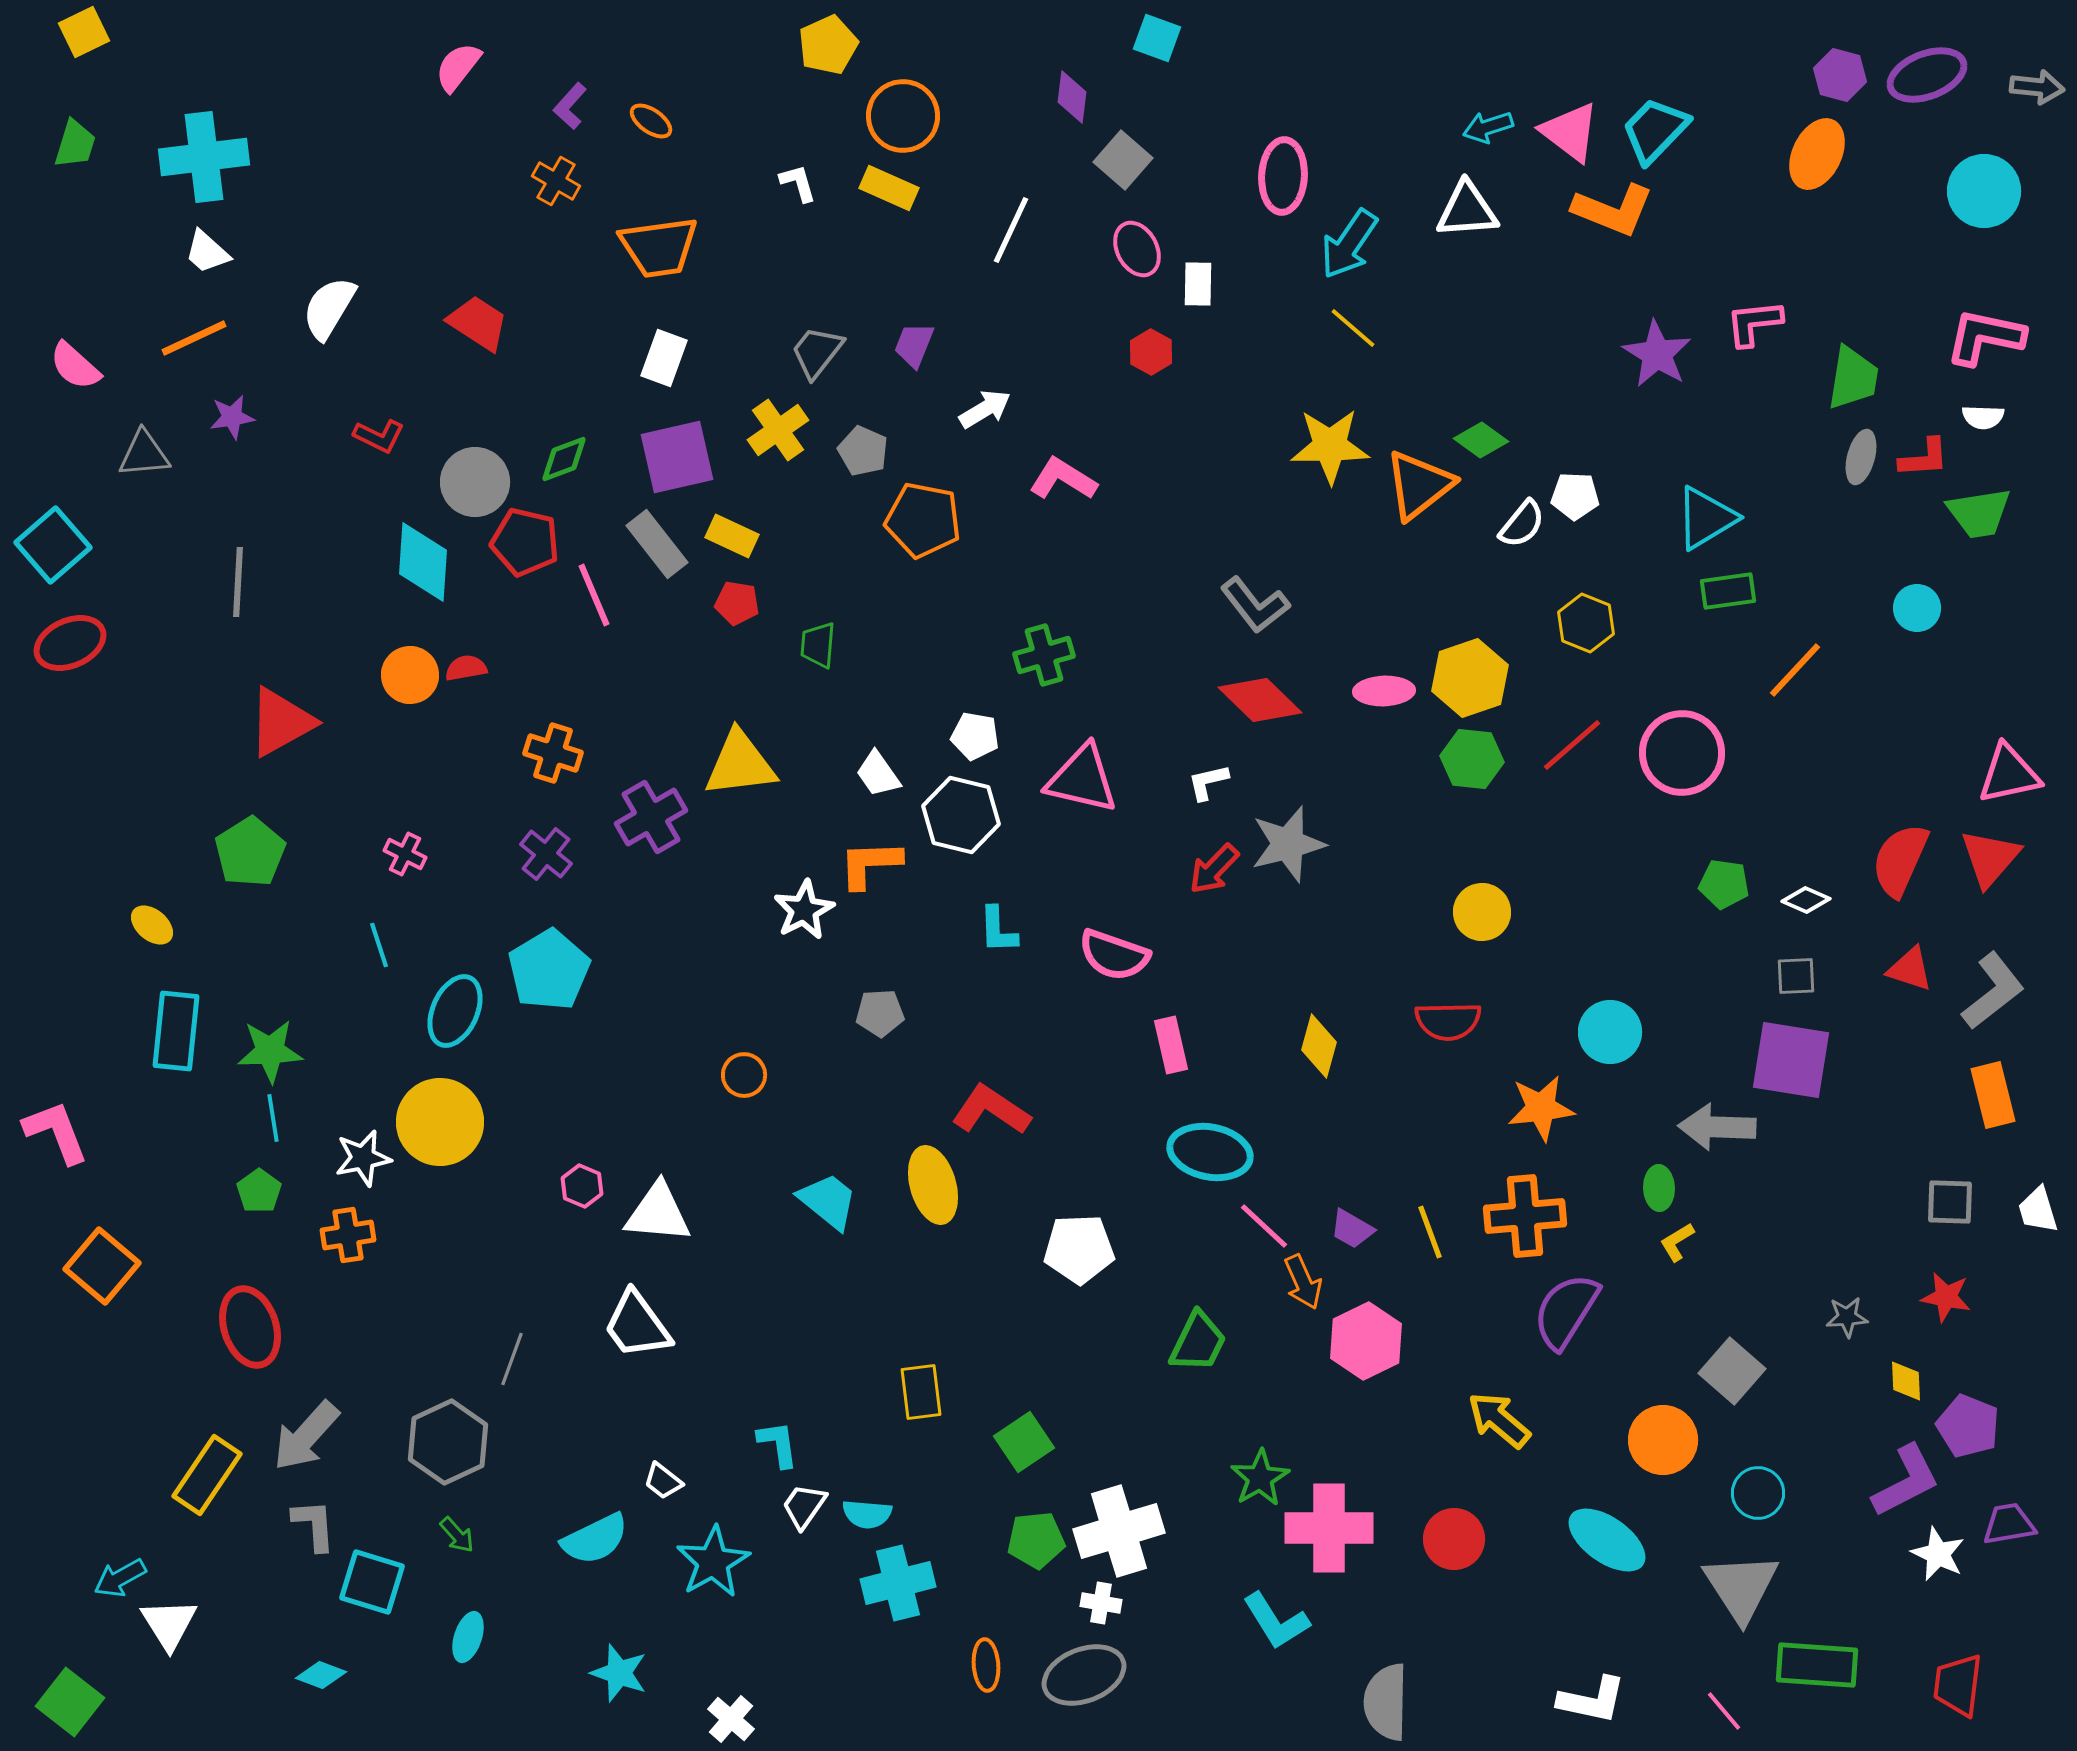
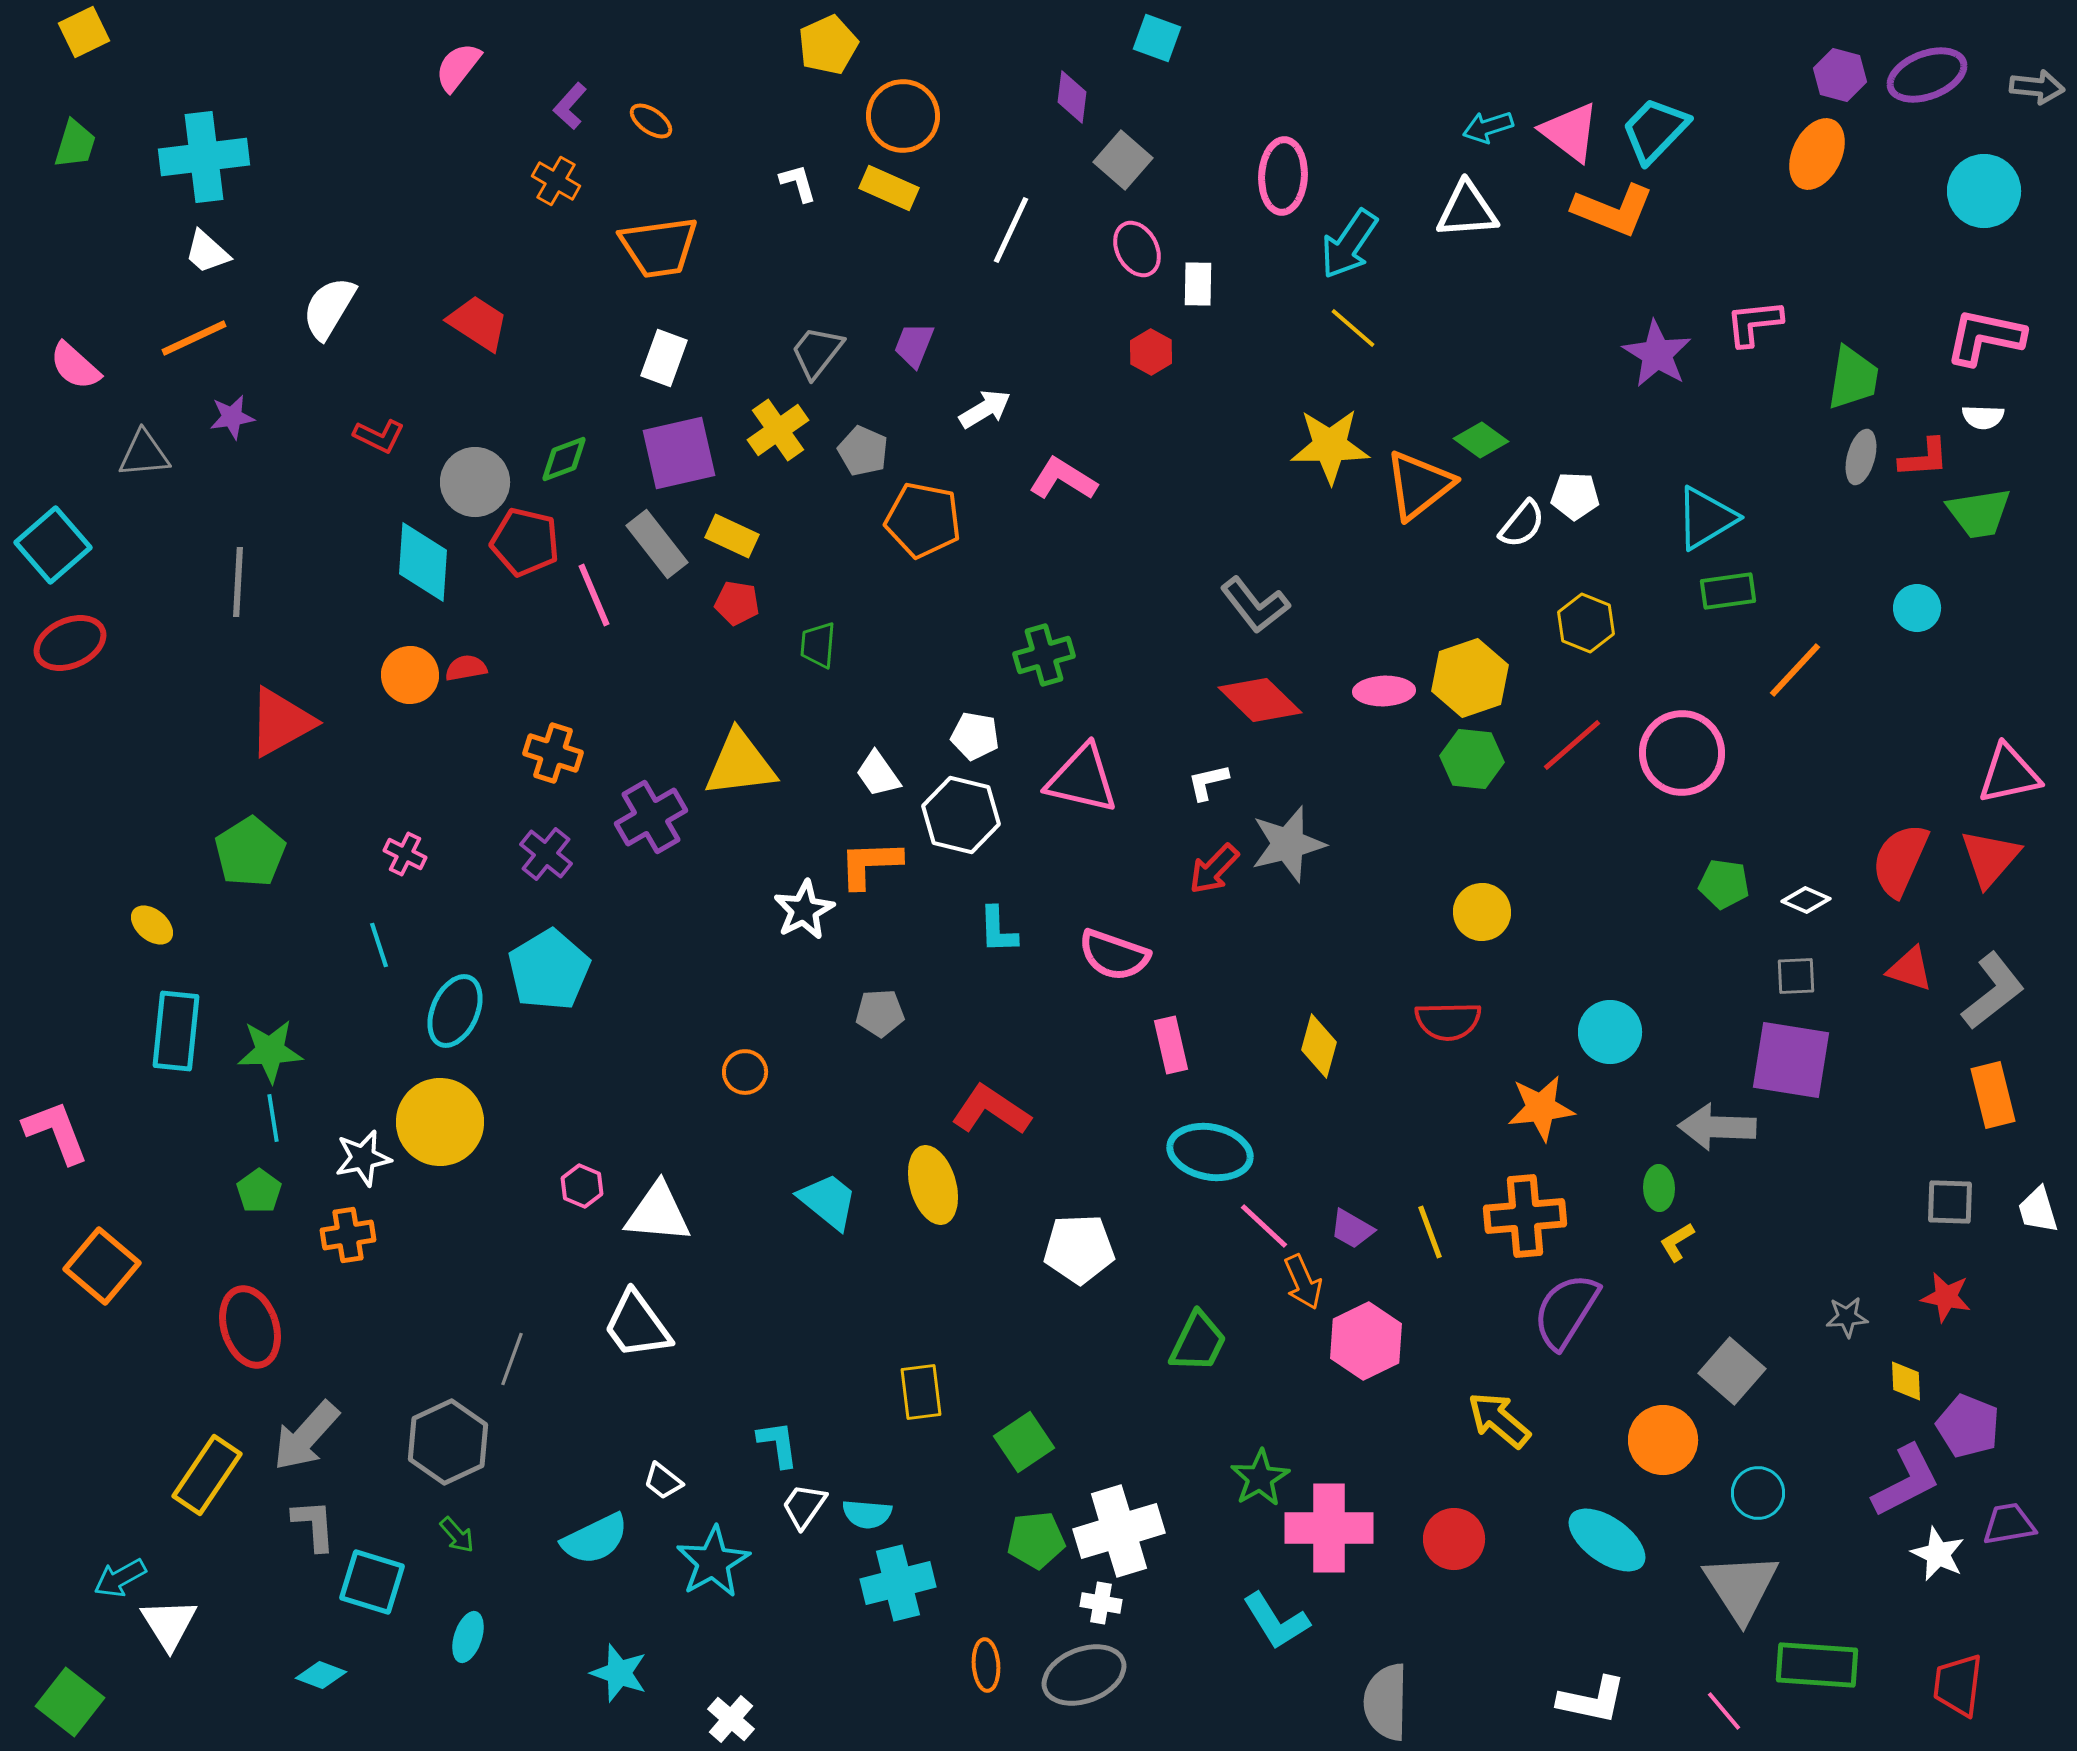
purple square at (677, 457): moved 2 px right, 4 px up
orange circle at (744, 1075): moved 1 px right, 3 px up
